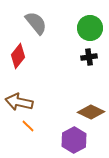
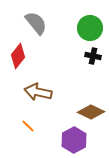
black cross: moved 4 px right, 1 px up; rotated 21 degrees clockwise
brown arrow: moved 19 px right, 10 px up
